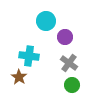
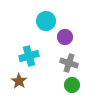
cyan cross: rotated 24 degrees counterclockwise
gray cross: rotated 18 degrees counterclockwise
brown star: moved 4 px down
